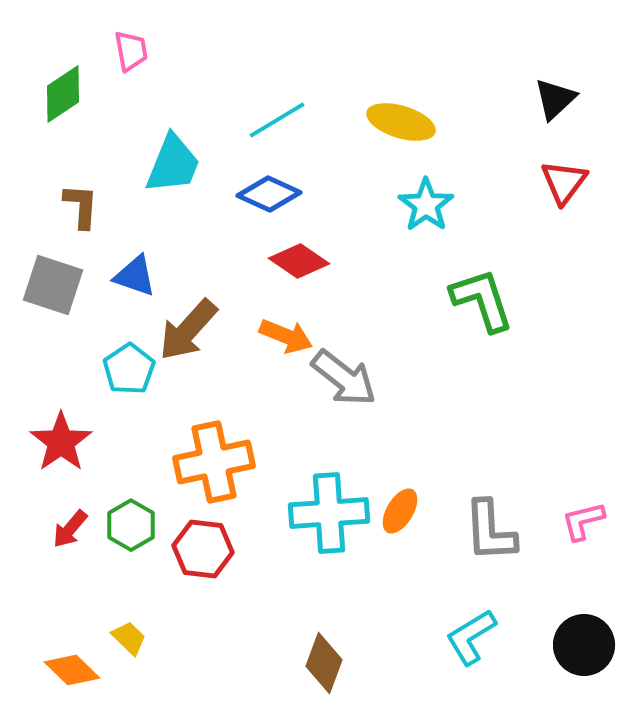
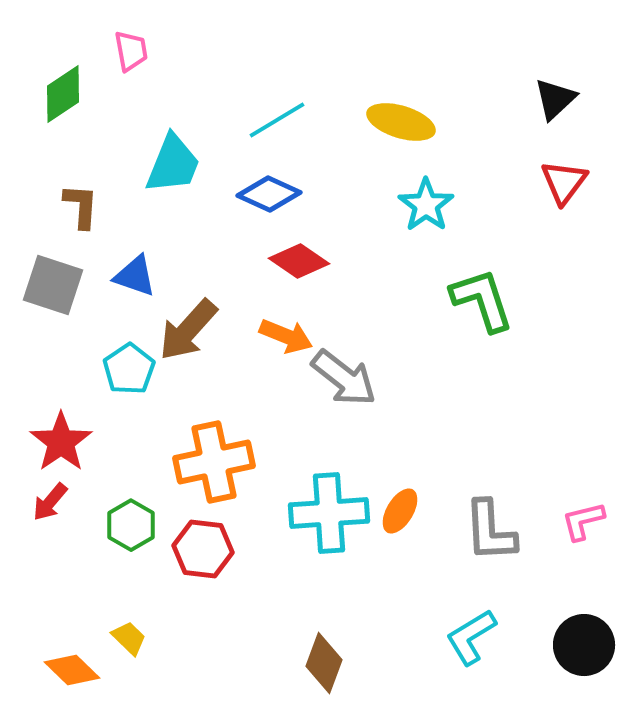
red arrow: moved 20 px left, 27 px up
